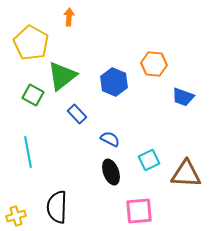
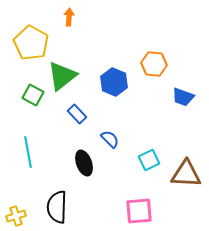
blue semicircle: rotated 18 degrees clockwise
black ellipse: moved 27 px left, 9 px up
